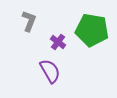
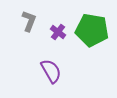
purple cross: moved 10 px up
purple semicircle: moved 1 px right
